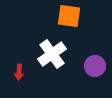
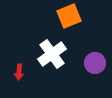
orange square: rotated 30 degrees counterclockwise
purple circle: moved 3 px up
